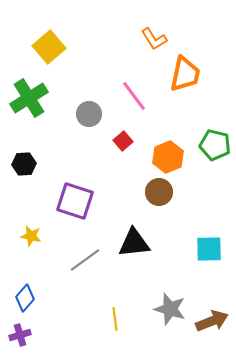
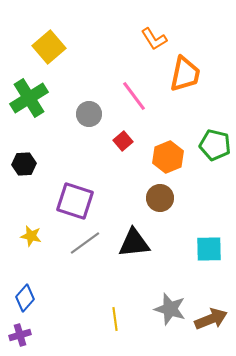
brown circle: moved 1 px right, 6 px down
gray line: moved 17 px up
brown arrow: moved 1 px left, 2 px up
